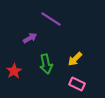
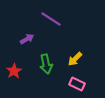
purple arrow: moved 3 px left, 1 px down
